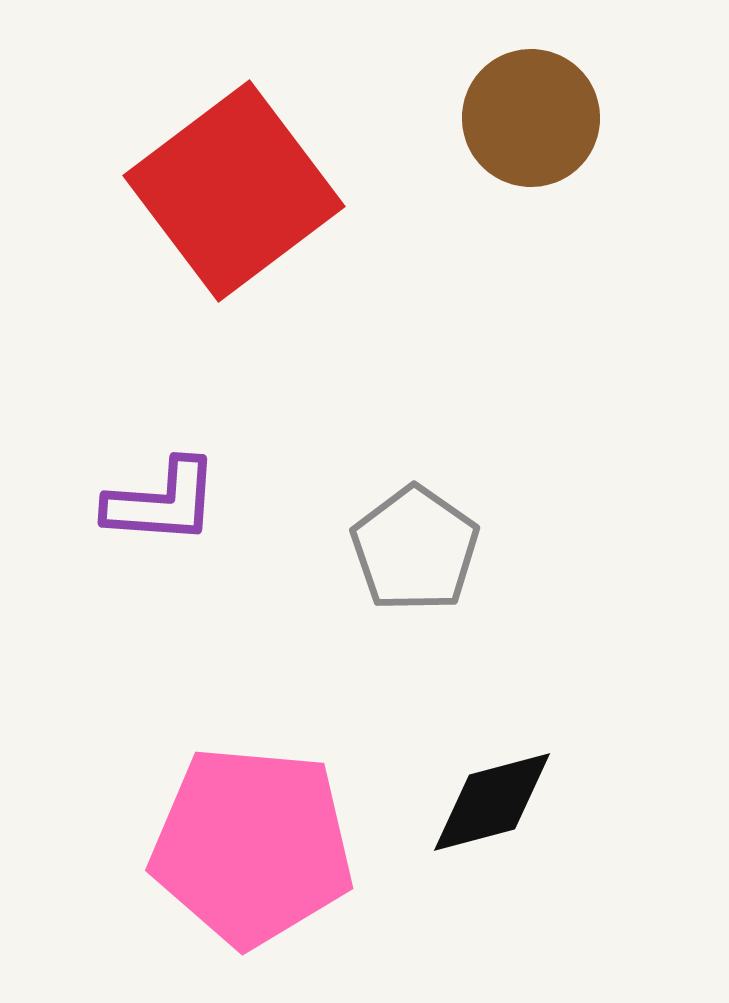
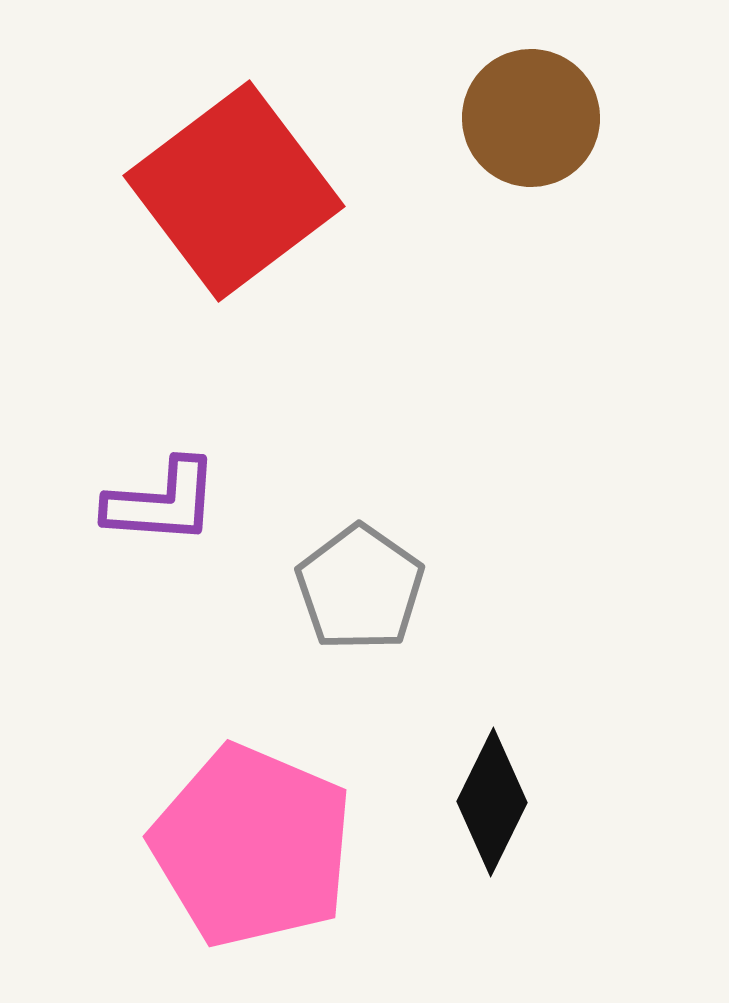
gray pentagon: moved 55 px left, 39 px down
black diamond: rotated 49 degrees counterclockwise
pink pentagon: rotated 18 degrees clockwise
